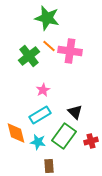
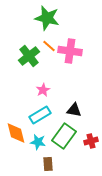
black triangle: moved 1 px left, 2 px up; rotated 35 degrees counterclockwise
brown rectangle: moved 1 px left, 2 px up
